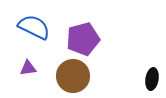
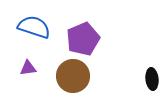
blue semicircle: rotated 8 degrees counterclockwise
purple pentagon: rotated 8 degrees counterclockwise
black ellipse: rotated 15 degrees counterclockwise
